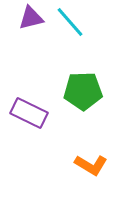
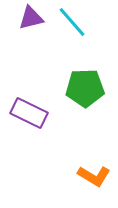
cyan line: moved 2 px right
green pentagon: moved 2 px right, 3 px up
orange L-shape: moved 3 px right, 11 px down
